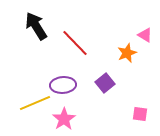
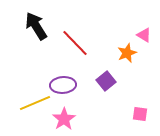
pink triangle: moved 1 px left
purple square: moved 1 px right, 2 px up
